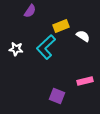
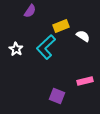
white star: rotated 24 degrees clockwise
